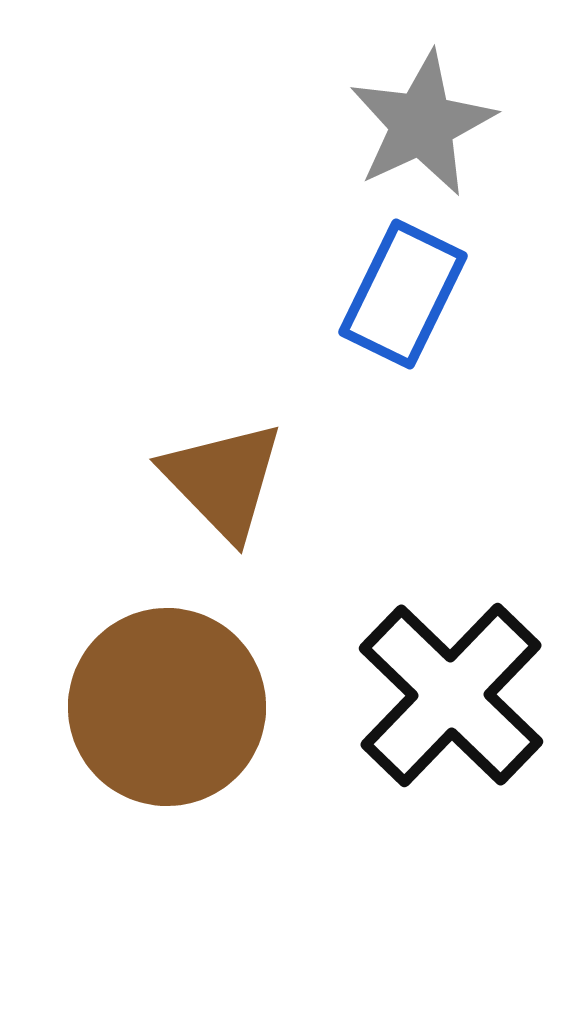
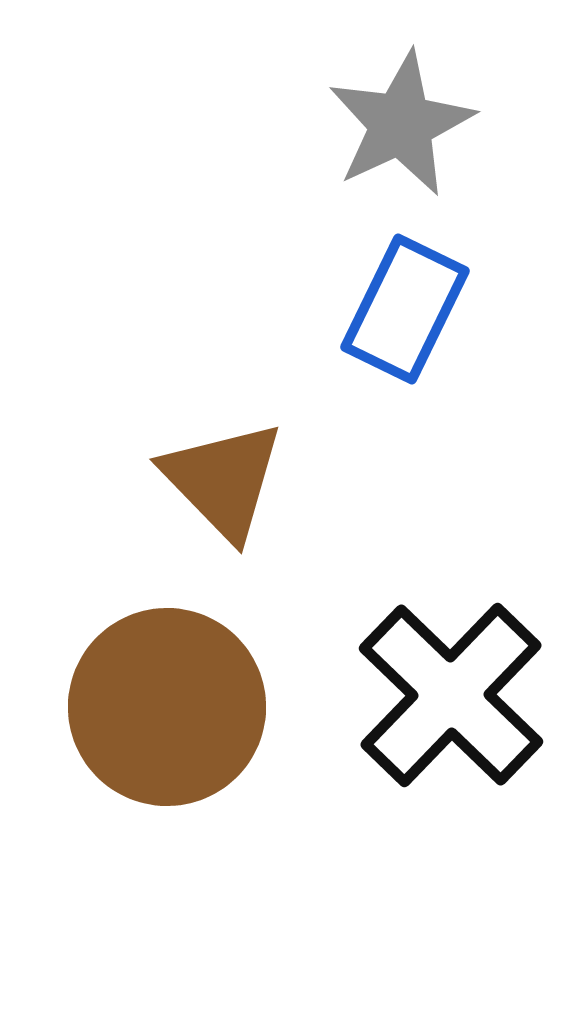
gray star: moved 21 px left
blue rectangle: moved 2 px right, 15 px down
